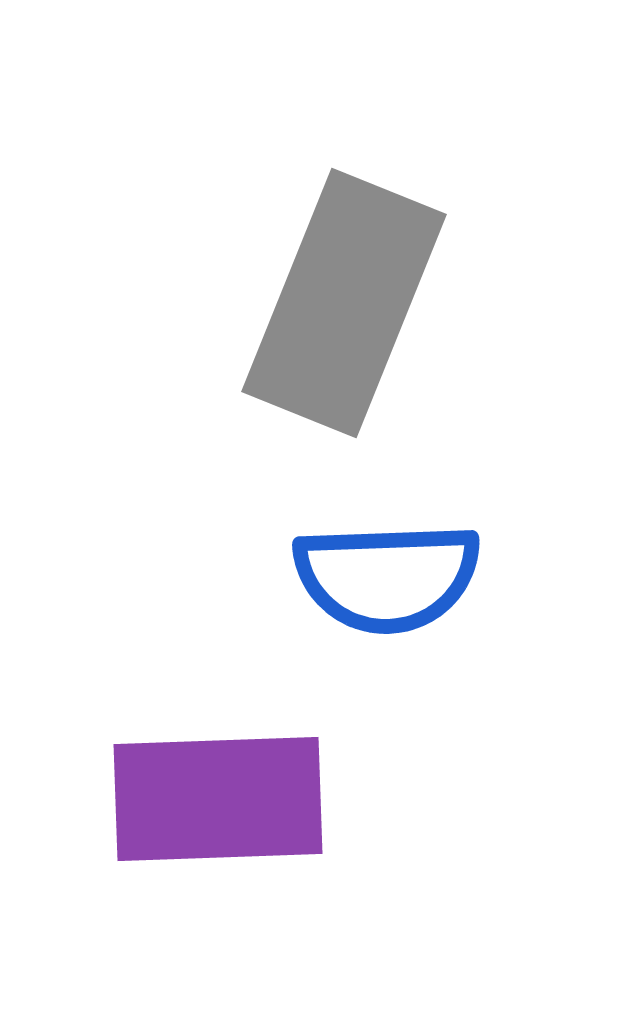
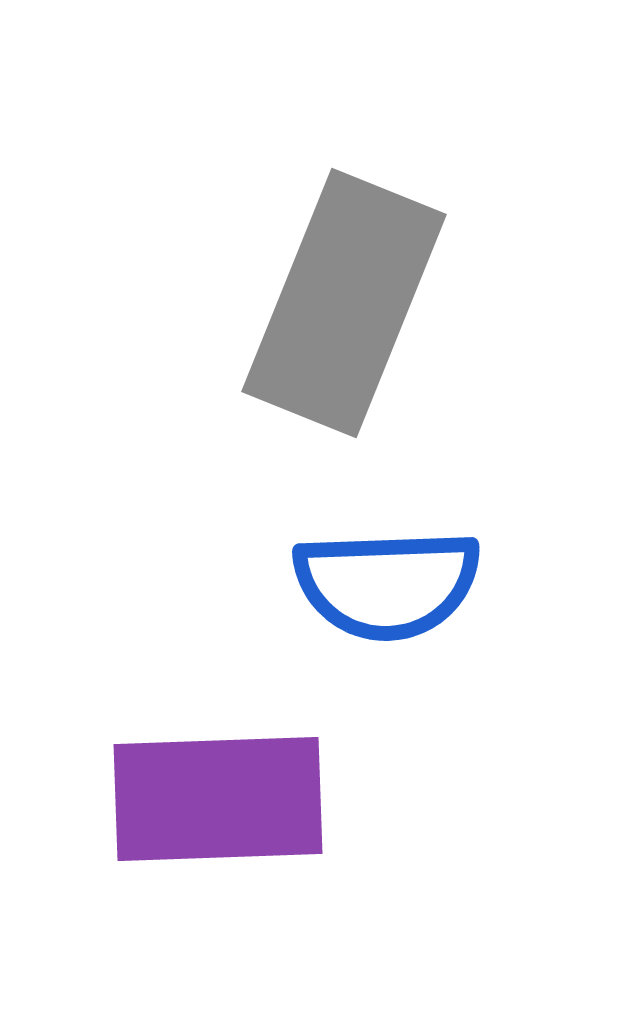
blue semicircle: moved 7 px down
